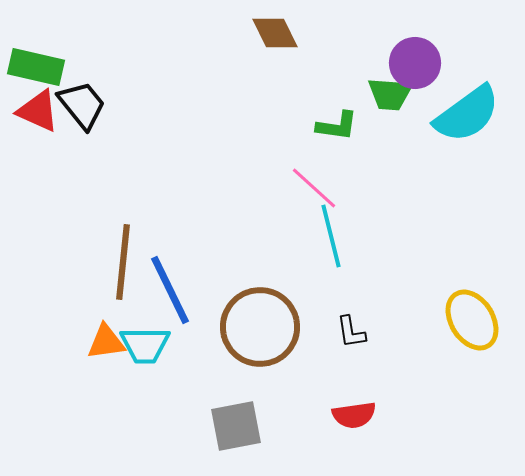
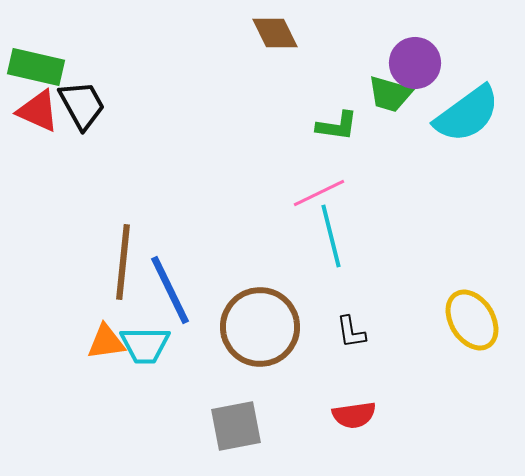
green trapezoid: rotated 12 degrees clockwise
black trapezoid: rotated 10 degrees clockwise
pink line: moved 5 px right, 5 px down; rotated 68 degrees counterclockwise
